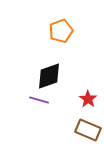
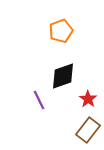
black diamond: moved 14 px right
purple line: rotated 48 degrees clockwise
brown rectangle: rotated 75 degrees counterclockwise
